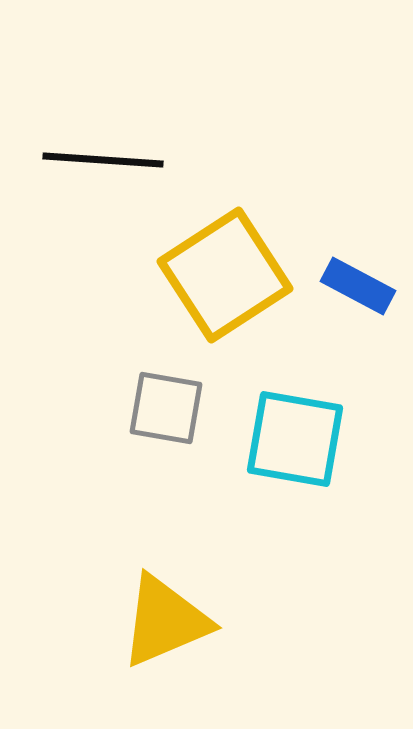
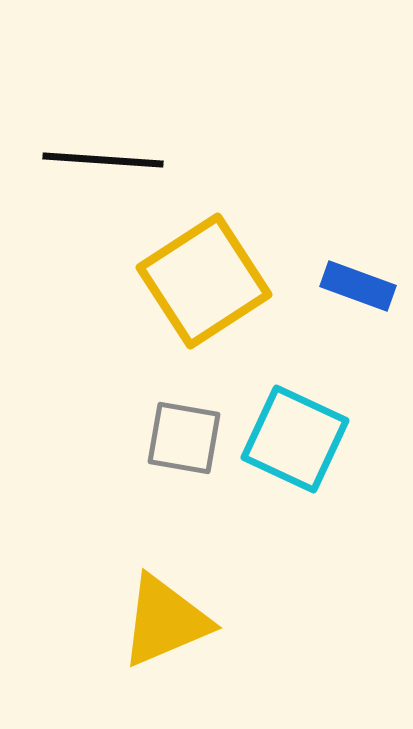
yellow square: moved 21 px left, 6 px down
blue rectangle: rotated 8 degrees counterclockwise
gray square: moved 18 px right, 30 px down
cyan square: rotated 15 degrees clockwise
